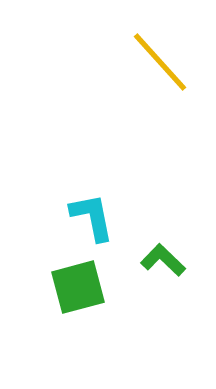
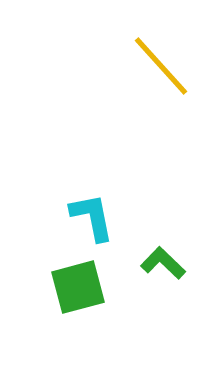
yellow line: moved 1 px right, 4 px down
green L-shape: moved 3 px down
